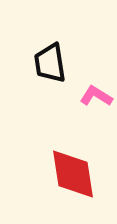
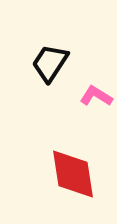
black trapezoid: rotated 42 degrees clockwise
